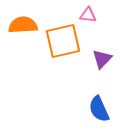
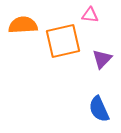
pink triangle: moved 2 px right
